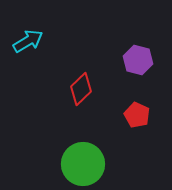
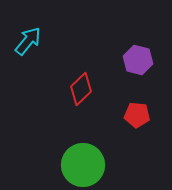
cyan arrow: rotated 20 degrees counterclockwise
red pentagon: rotated 20 degrees counterclockwise
green circle: moved 1 px down
